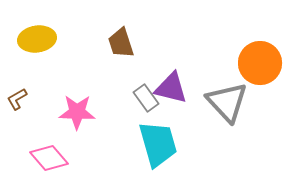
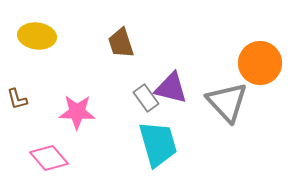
yellow ellipse: moved 3 px up; rotated 15 degrees clockwise
brown L-shape: rotated 75 degrees counterclockwise
